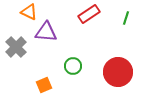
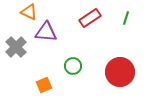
red rectangle: moved 1 px right, 4 px down
red circle: moved 2 px right
